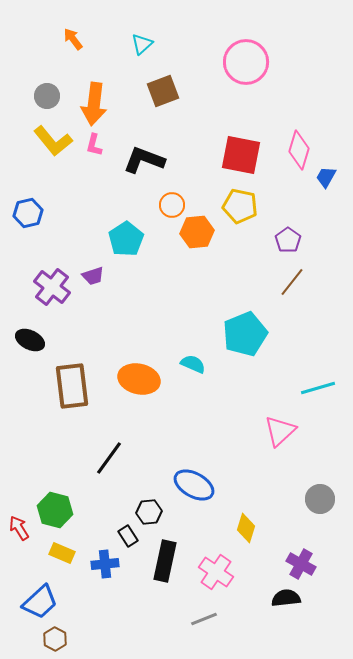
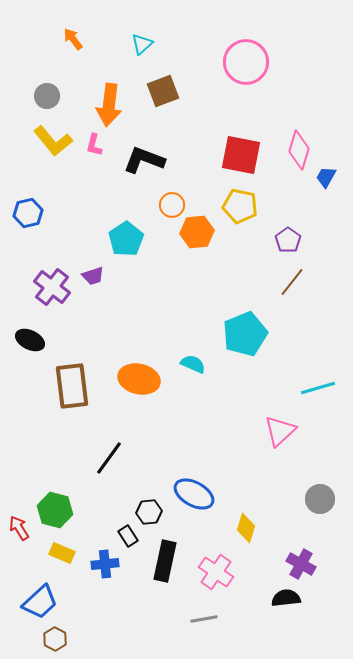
orange arrow at (94, 104): moved 15 px right, 1 px down
blue ellipse at (194, 485): moved 9 px down
gray line at (204, 619): rotated 12 degrees clockwise
